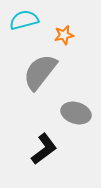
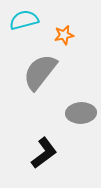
gray ellipse: moved 5 px right; rotated 20 degrees counterclockwise
black L-shape: moved 4 px down
